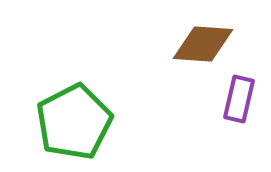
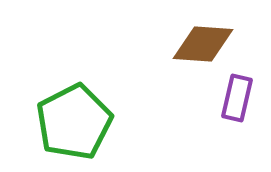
purple rectangle: moved 2 px left, 1 px up
